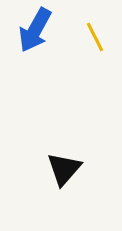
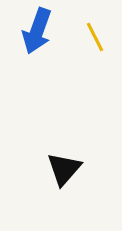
blue arrow: moved 2 px right, 1 px down; rotated 9 degrees counterclockwise
